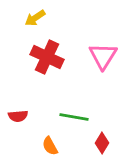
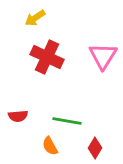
green line: moved 7 px left, 4 px down
red diamond: moved 7 px left, 5 px down
